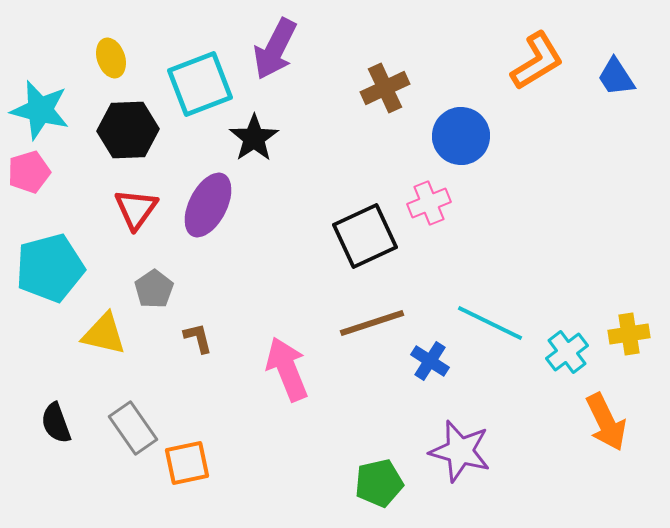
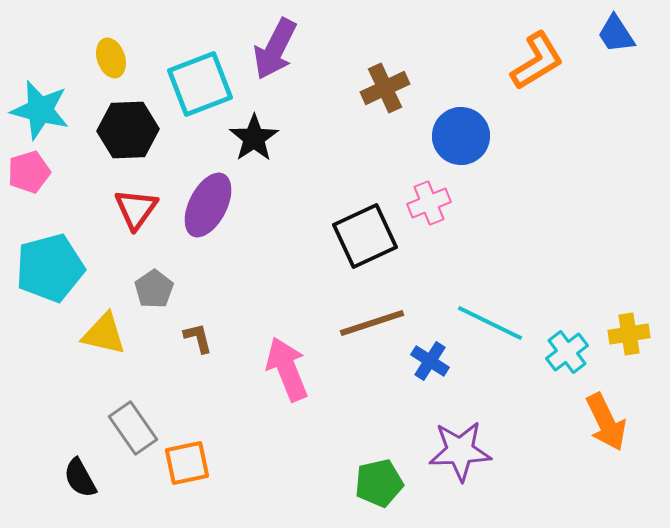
blue trapezoid: moved 43 px up
black semicircle: moved 24 px right, 55 px down; rotated 9 degrees counterclockwise
purple star: rotated 18 degrees counterclockwise
